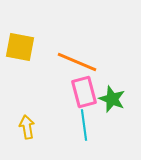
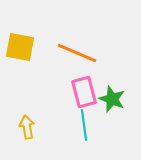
orange line: moved 9 px up
